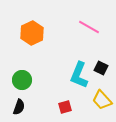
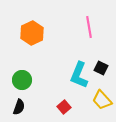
pink line: rotated 50 degrees clockwise
red square: moved 1 px left; rotated 24 degrees counterclockwise
